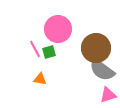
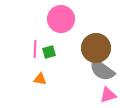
pink circle: moved 3 px right, 10 px up
pink line: rotated 30 degrees clockwise
